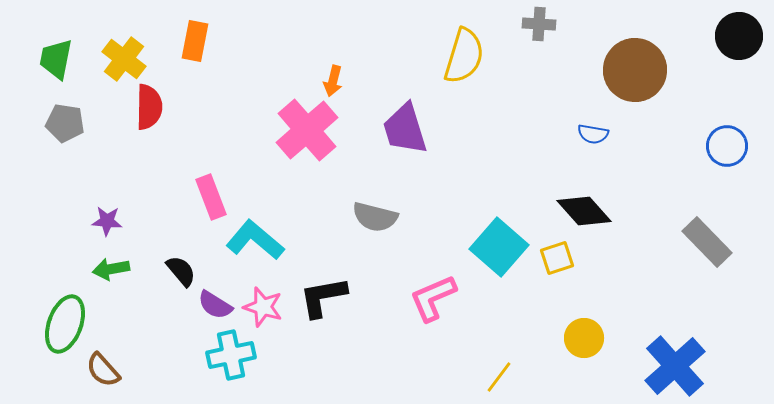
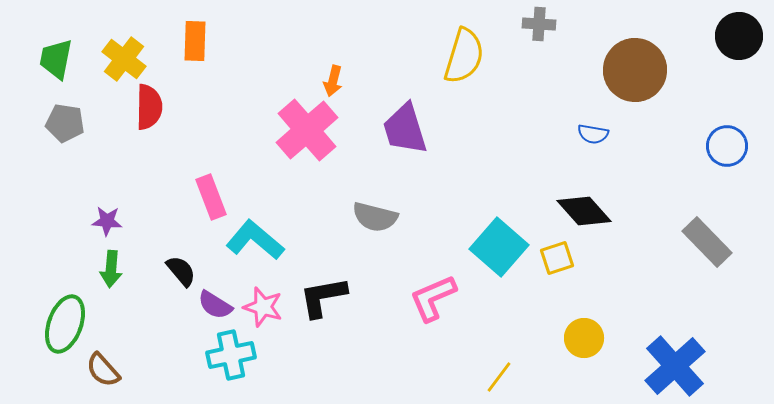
orange rectangle: rotated 9 degrees counterclockwise
green arrow: rotated 75 degrees counterclockwise
